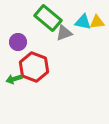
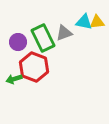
green rectangle: moved 5 px left, 20 px down; rotated 24 degrees clockwise
cyan triangle: moved 1 px right
